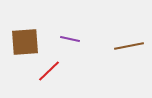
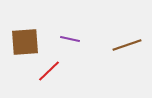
brown line: moved 2 px left, 1 px up; rotated 8 degrees counterclockwise
